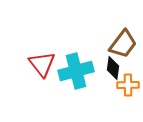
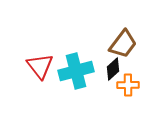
red triangle: moved 2 px left, 2 px down
black diamond: moved 1 px down; rotated 40 degrees clockwise
